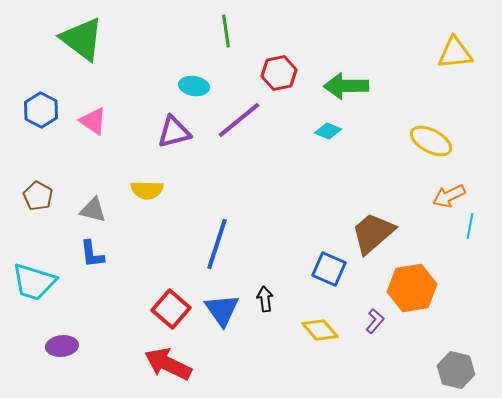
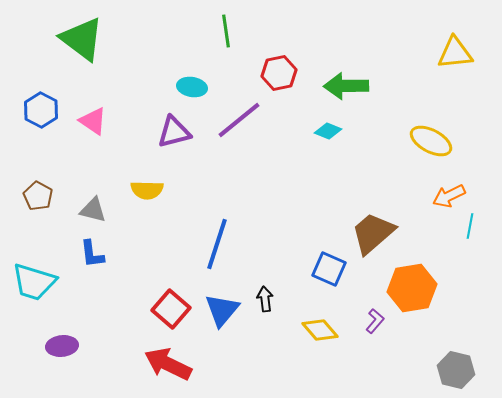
cyan ellipse: moved 2 px left, 1 px down
blue triangle: rotated 15 degrees clockwise
